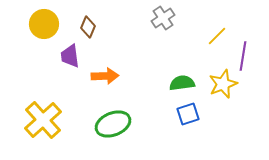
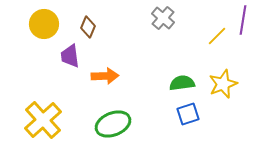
gray cross: rotated 15 degrees counterclockwise
purple line: moved 36 px up
